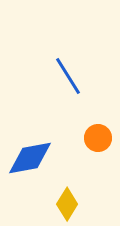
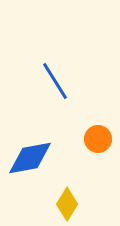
blue line: moved 13 px left, 5 px down
orange circle: moved 1 px down
